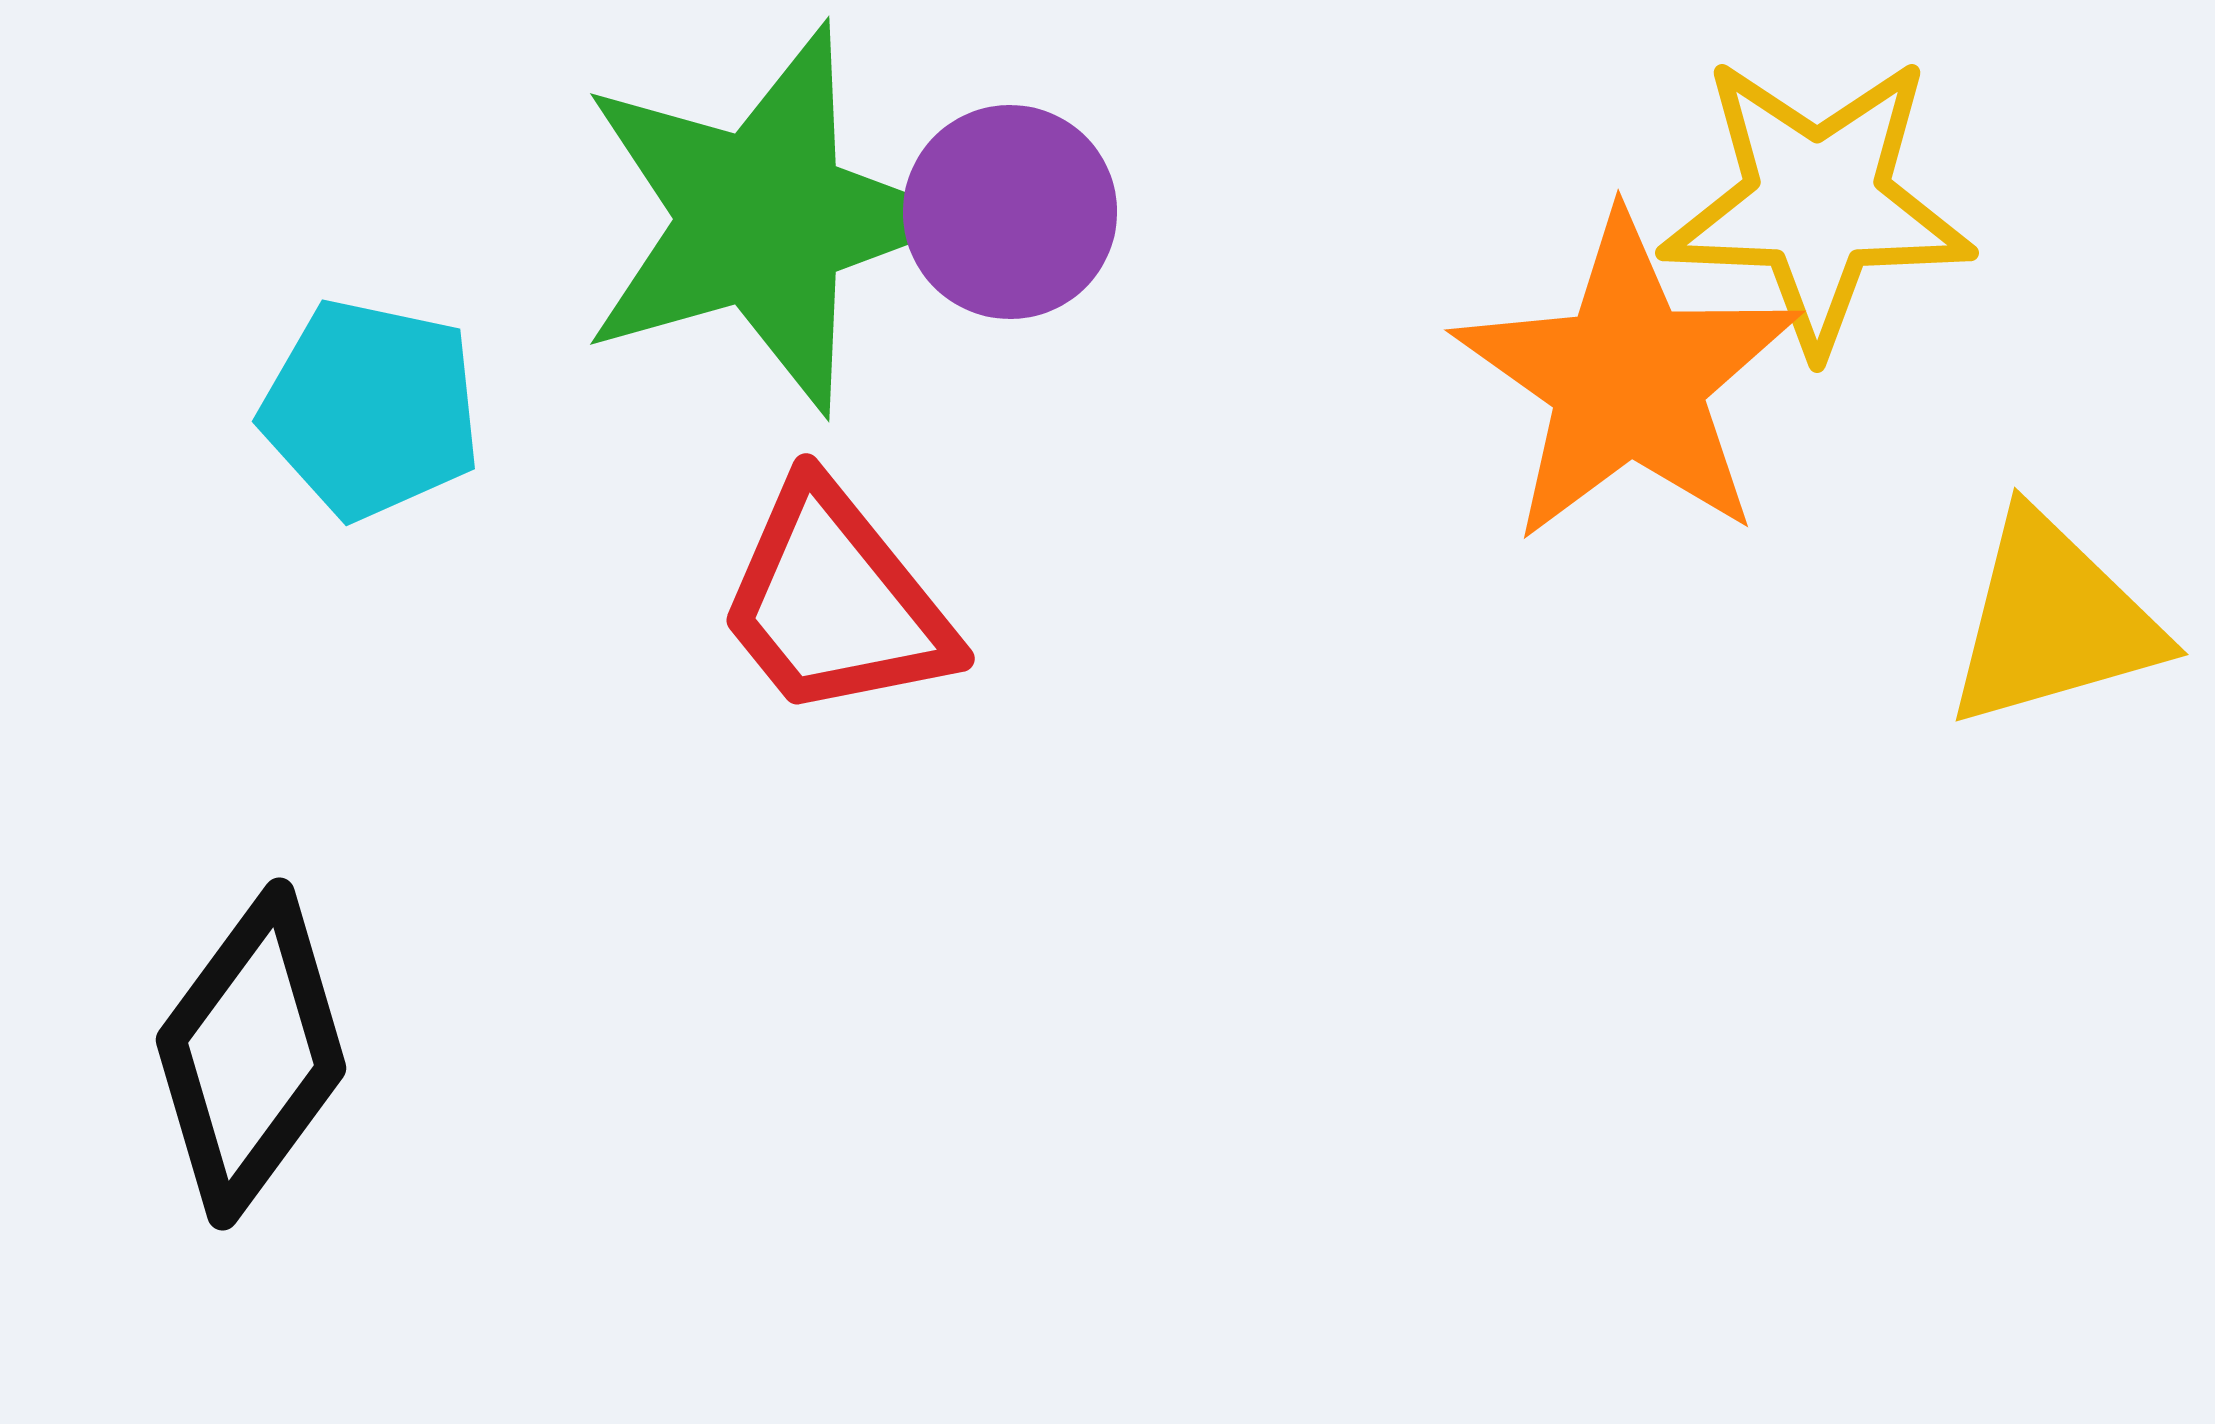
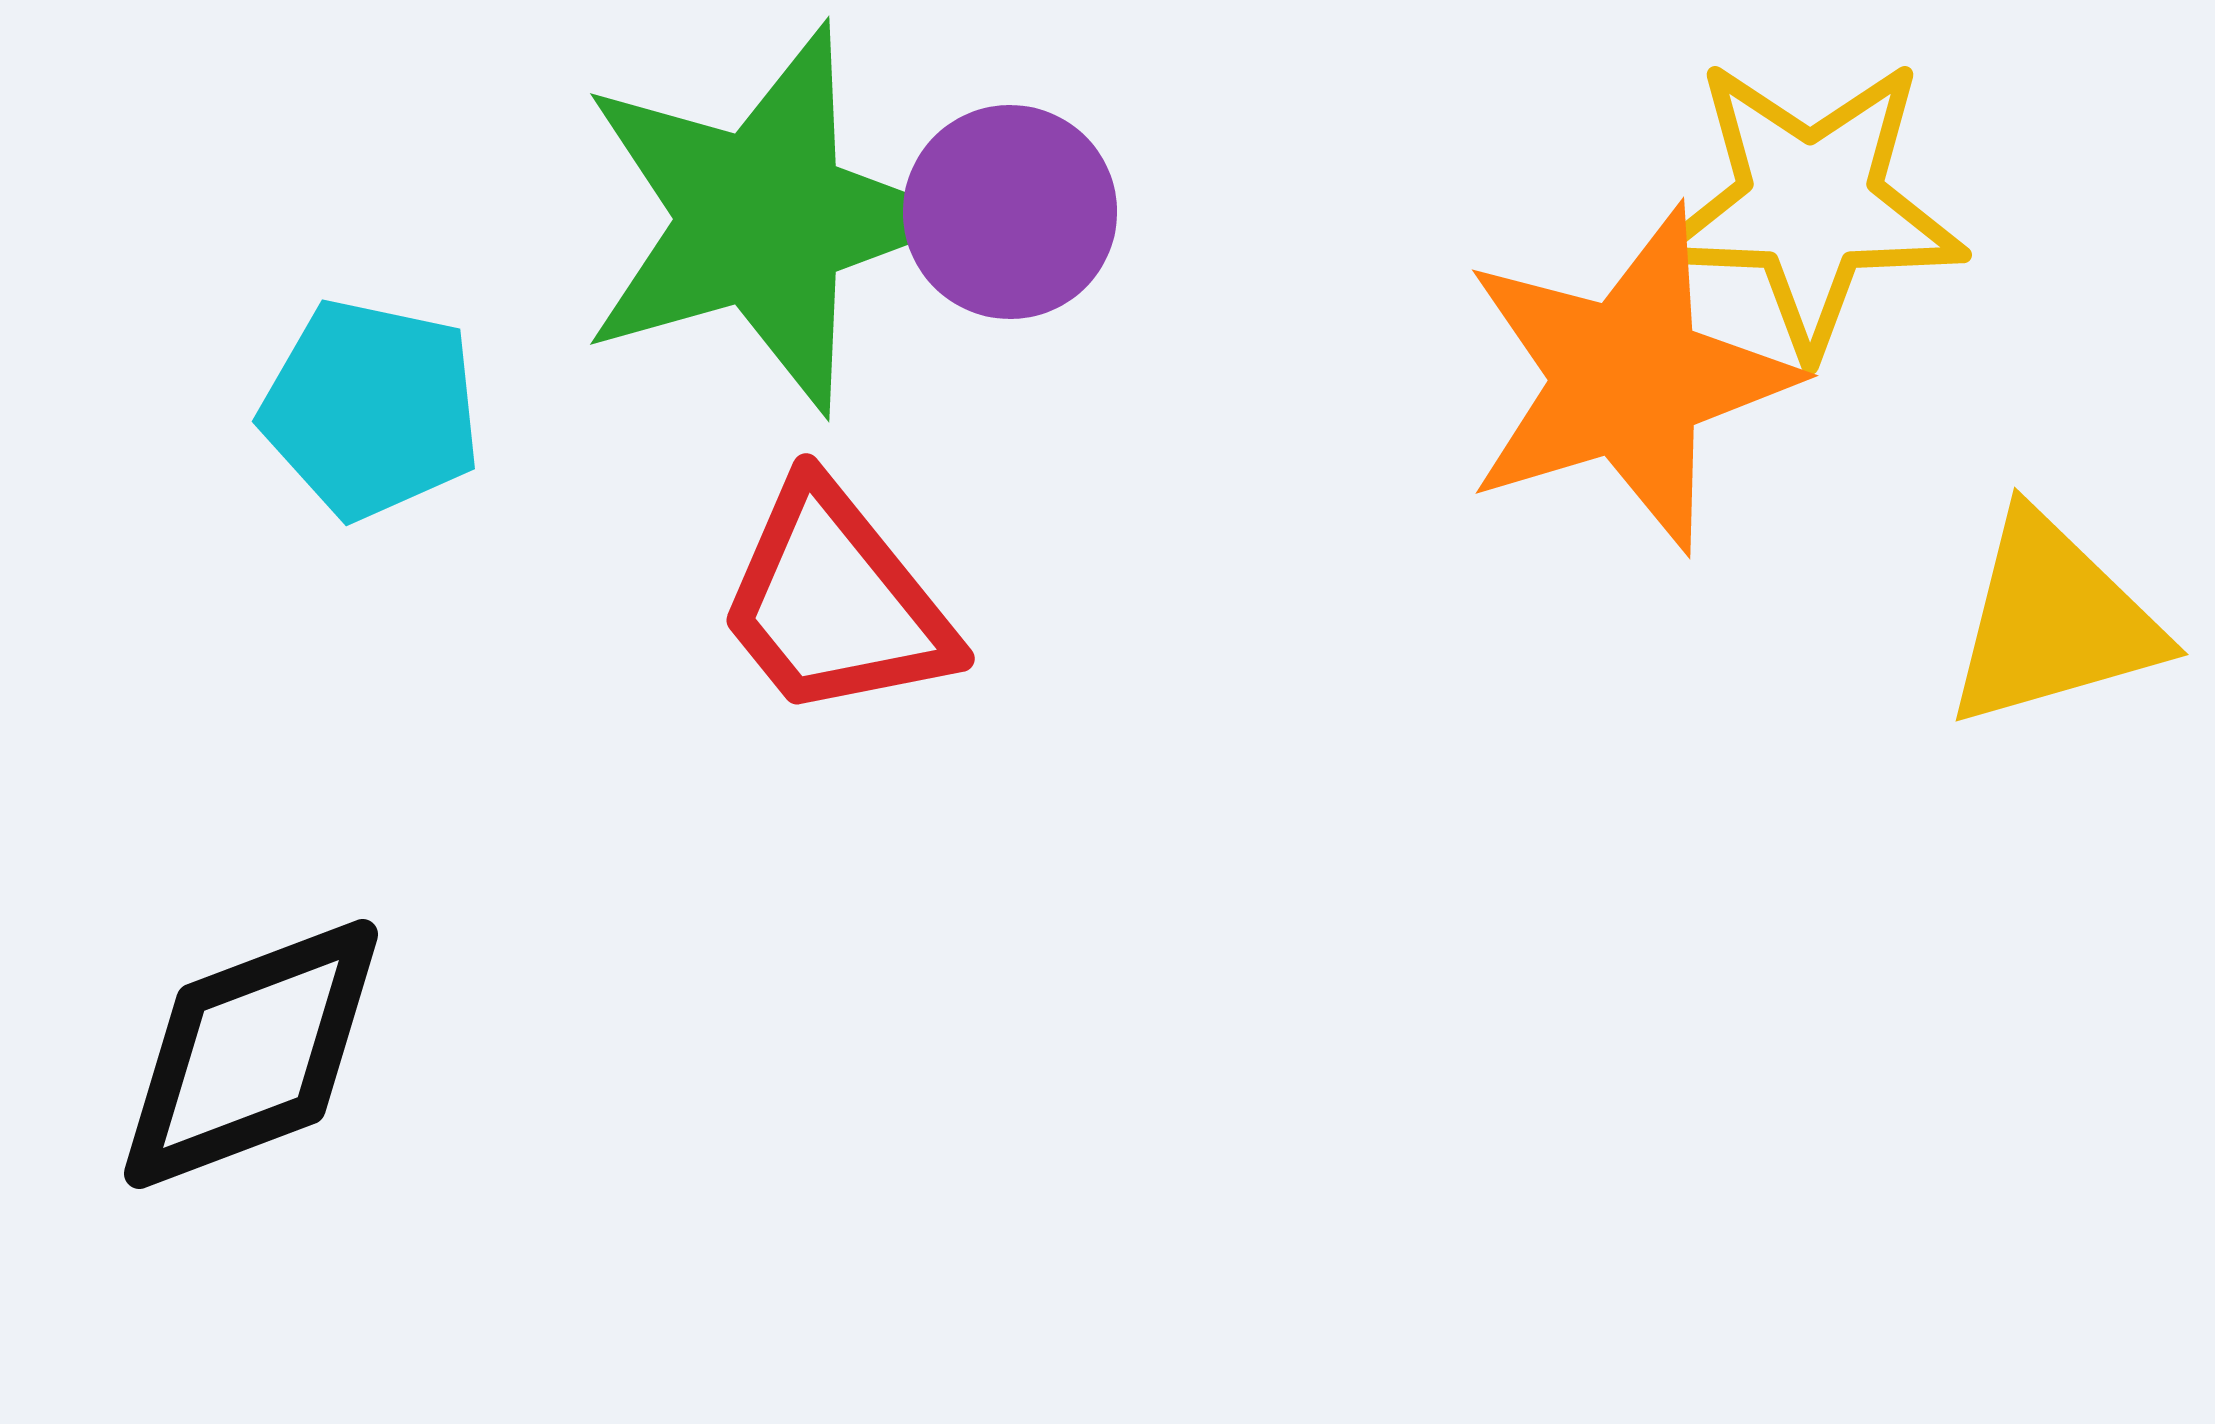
yellow star: moved 7 px left, 2 px down
orange star: rotated 20 degrees clockwise
black diamond: rotated 33 degrees clockwise
